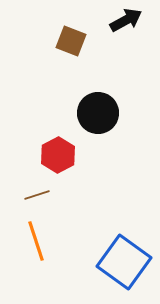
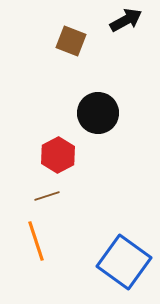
brown line: moved 10 px right, 1 px down
